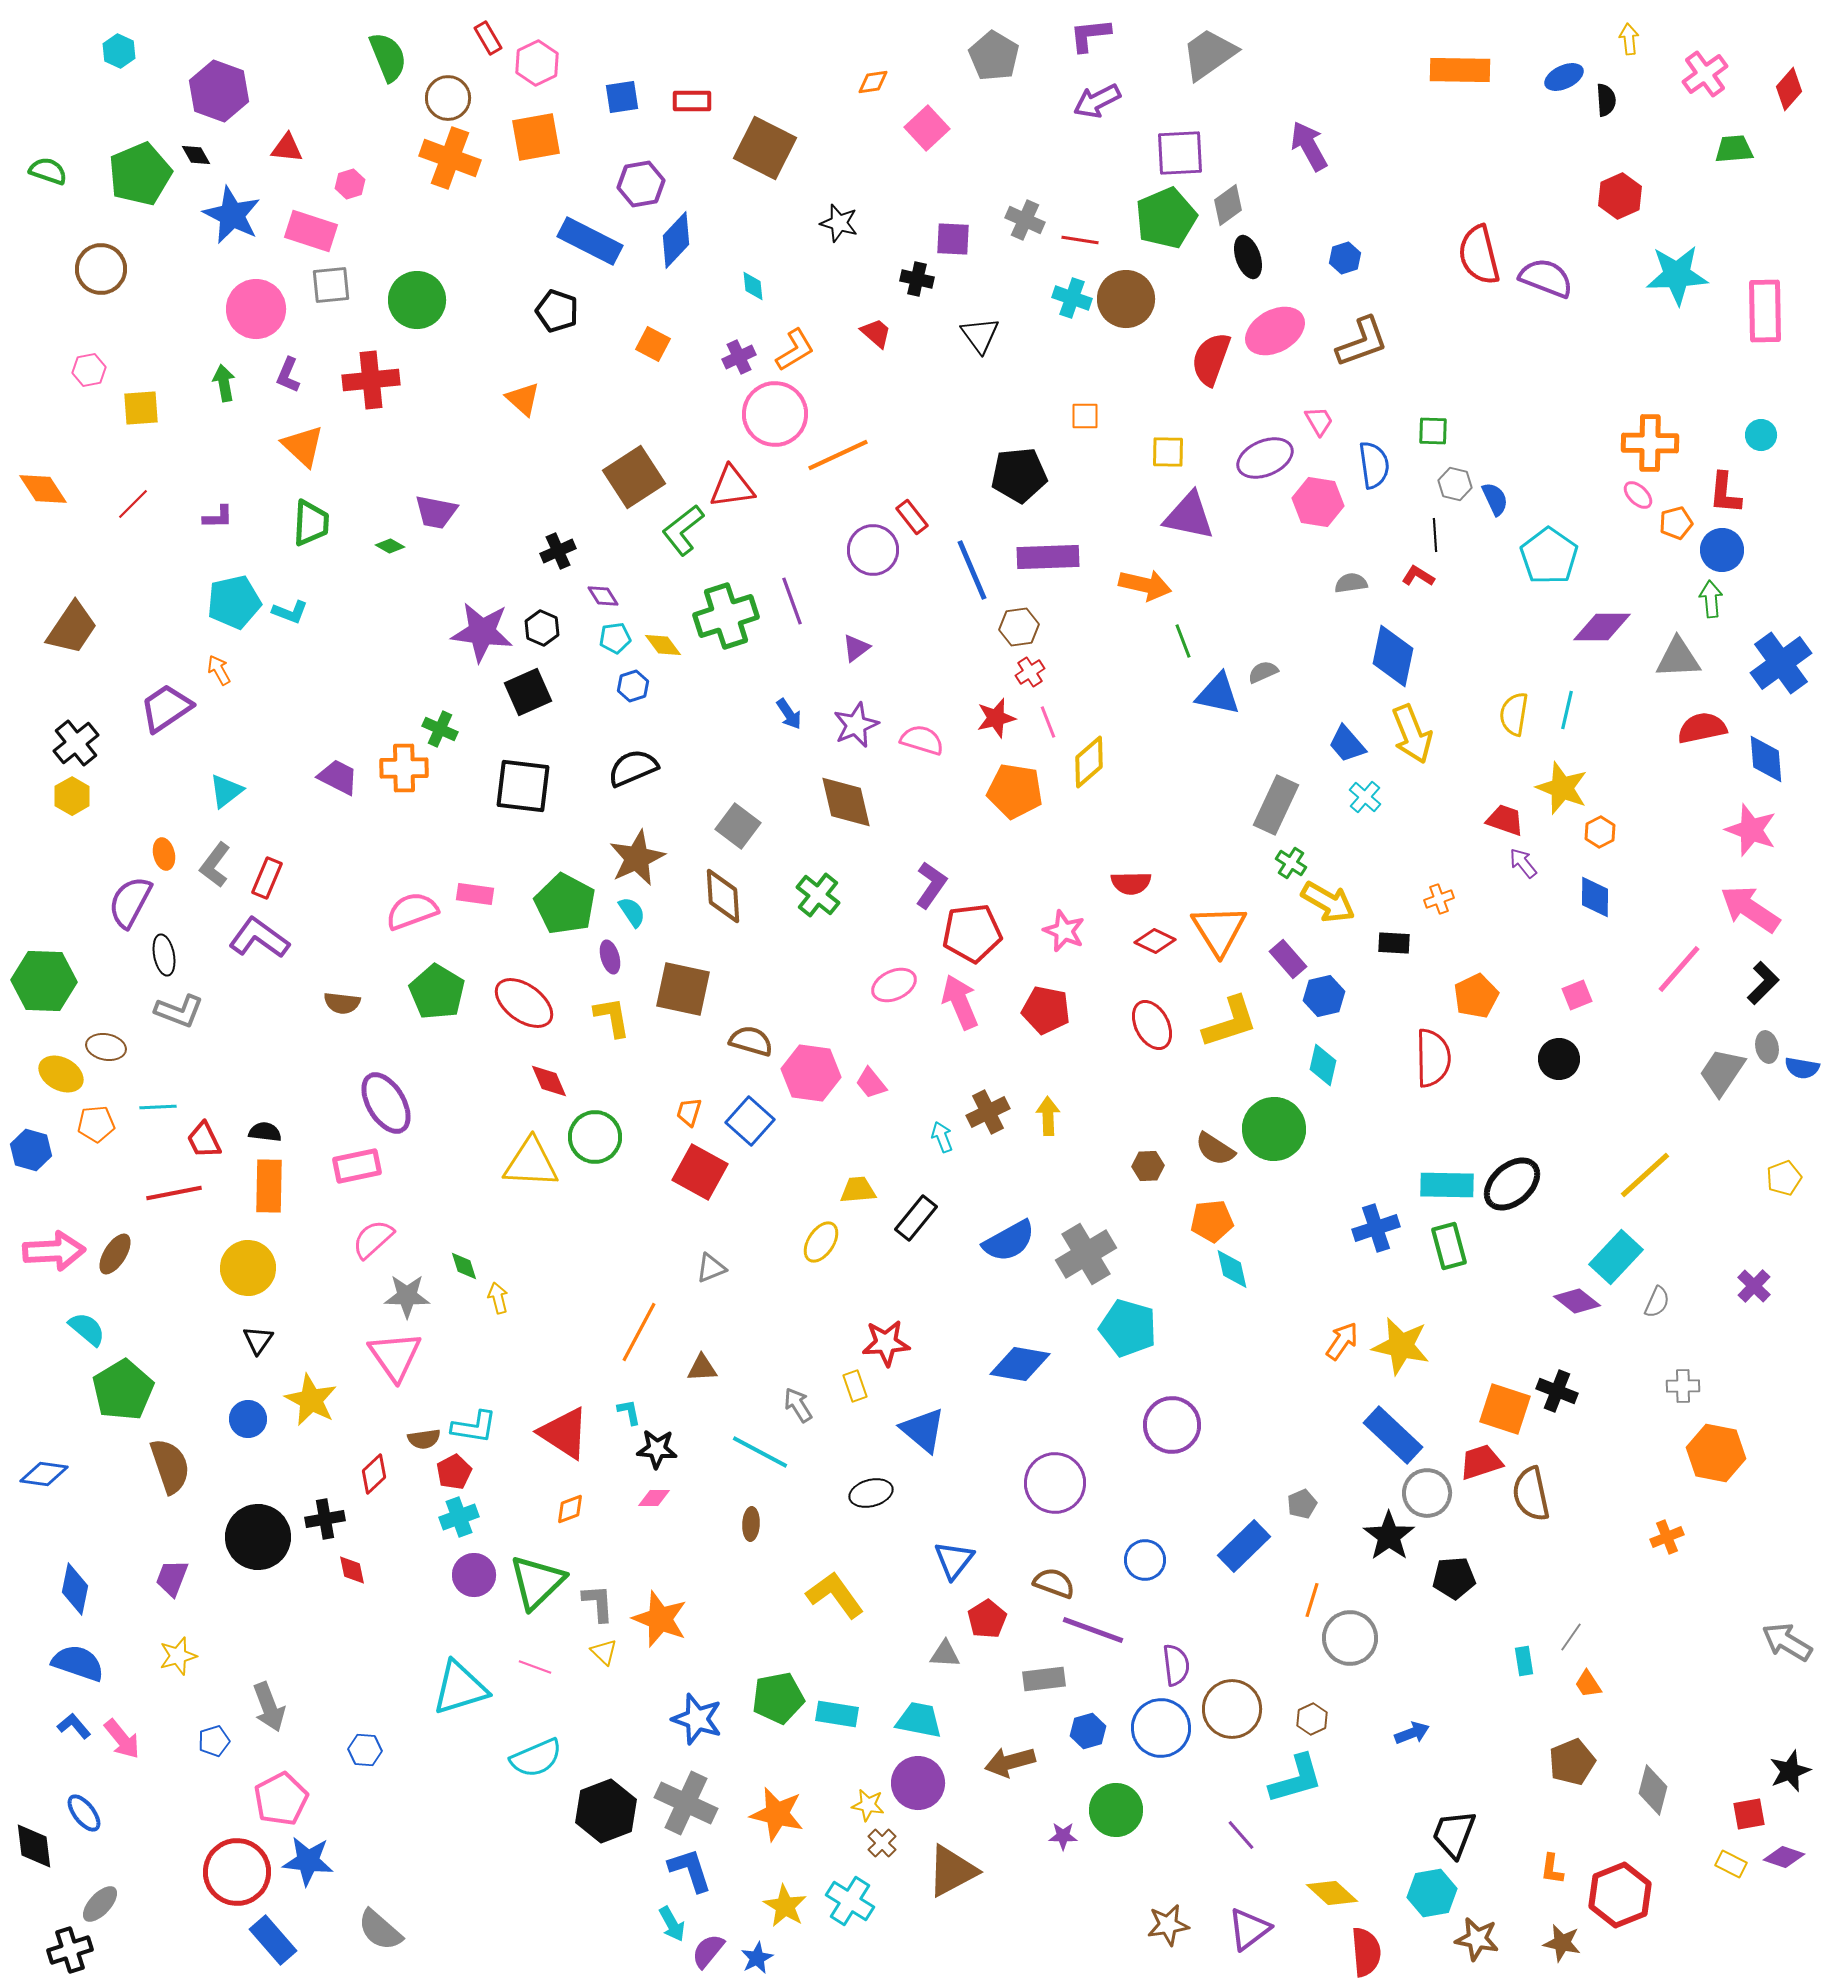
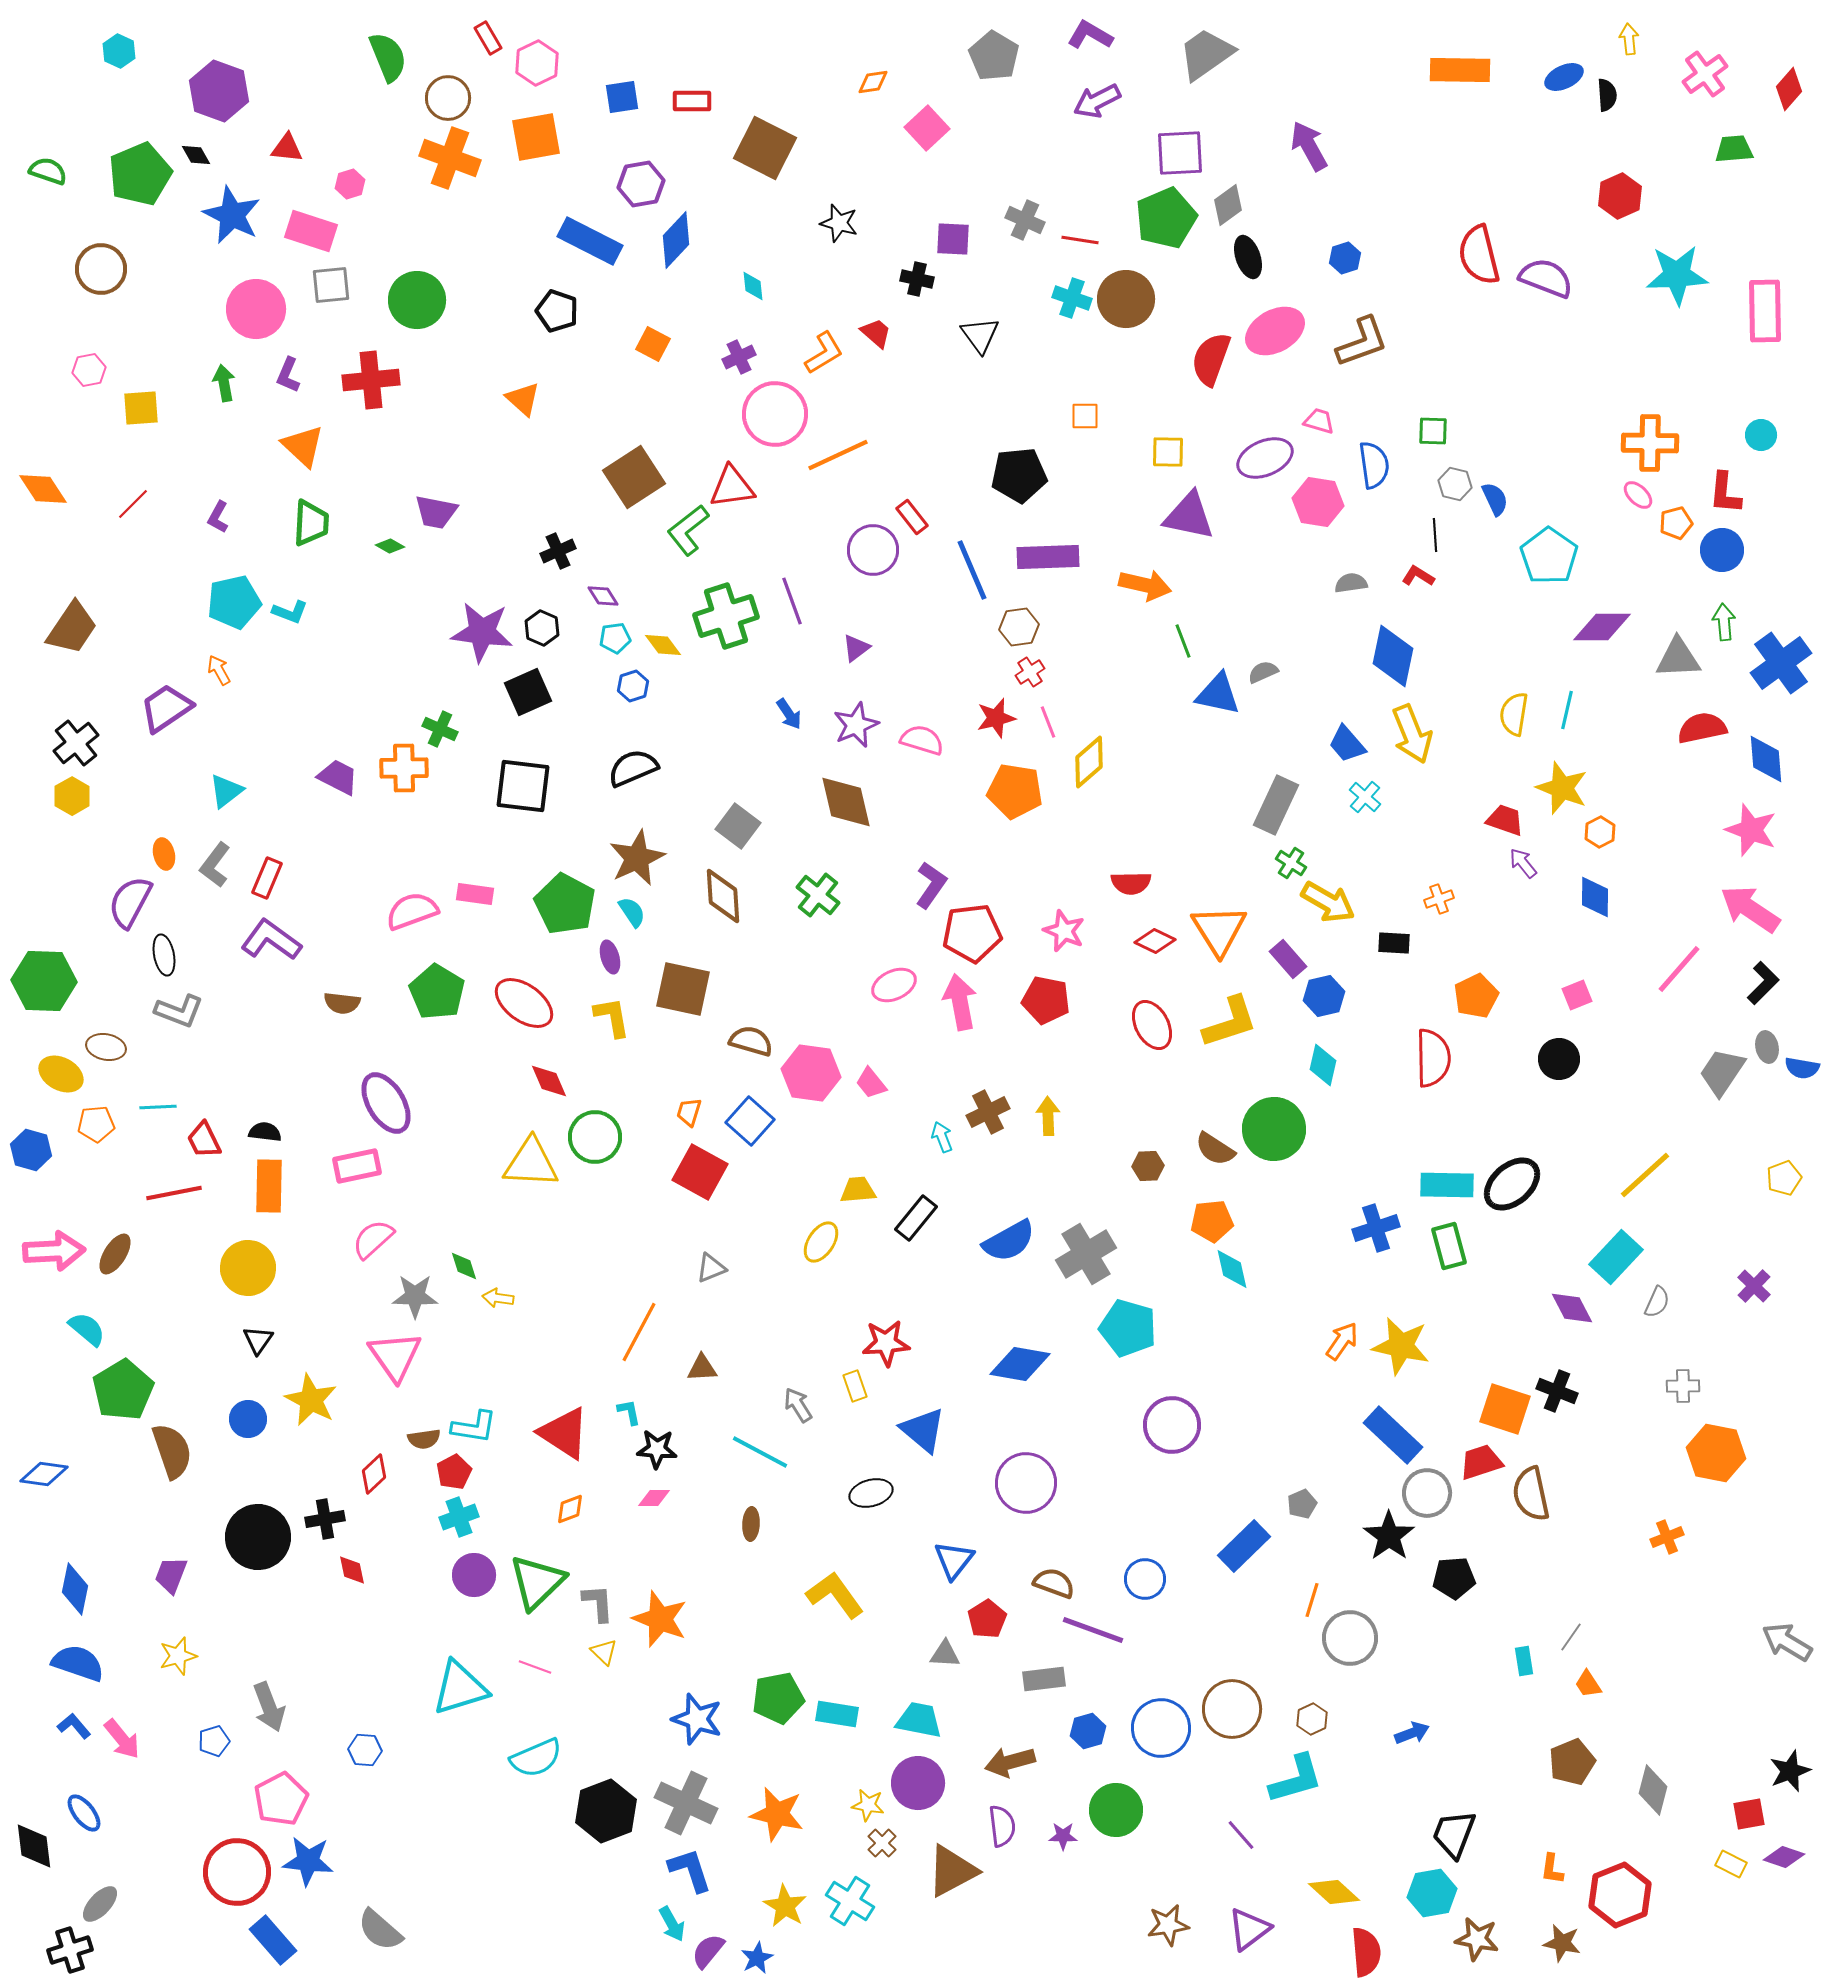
purple L-shape at (1090, 35): rotated 36 degrees clockwise
gray trapezoid at (1209, 54): moved 3 px left
black semicircle at (1606, 100): moved 1 px right, 5 px up
orange L-shape at (795, 350): moved 29 px right, 3 px down
pink trapezoid at (1319, 421): rotated 44 degrees counterclockwise
purple L-shape at (218, 517): rotated 120 degrees clockwise
green L-shape at (683, 530): moved 5 px right
green arrow at (1711, 599): moved 13 px right, 23 px down
purple L-shape at (259, 938): moved 12 px right, 2 px down
pink arrow at (960, 1002): rotated 12 degrees clockwise
red pentagon at (1046, 1010): moved 10 px up
gray star at (407, 1296): moved 8 px right
yellow arrow at (498, 1298): rotated 68 degrees counterclockwise
purple diamond at (1577, 1301): moved 5 px left, 7 px down; rotated 24 degrees clockwise
brown semicircle at (170, 1466): moved 2 px right, 15 px up
purple circle at (1055, 1483): moved 29 px left
blue circle at (1145, 1560): moved 19 px down
purple trapezoid at (172, 1578): moved 1 px left, 3 px up
purple semicircle at (1176, 1665): moved 174 px left, 161 px down
yellow diamond at (1332, 1893): moved 2 px right, 1 px up
